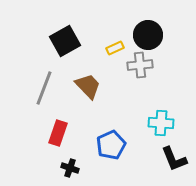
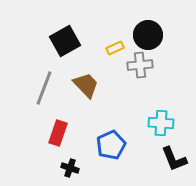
brown trapezoid: moved 2 px left, 1 px up
